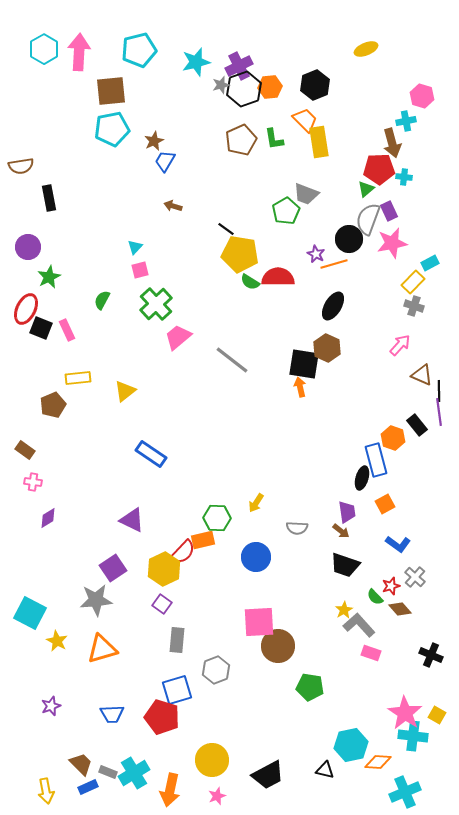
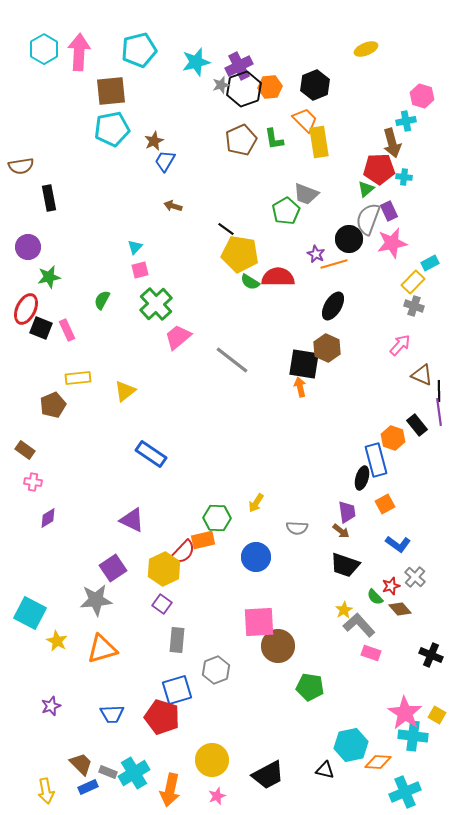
green star at (49, 277): rotated 15 degrees clockwise
